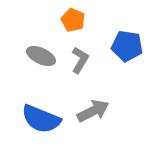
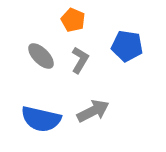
gray ellipse: rotated 20 degrees clockwise
blue semicircle: rotated 9 degrees counterclockwise
